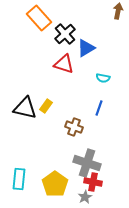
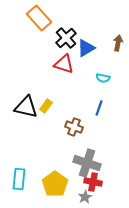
brown arrow: moved 32 px down
black cross: moved 1 px right, 4 px down
black triangle: moved 1 px right, 1 px up
